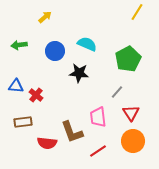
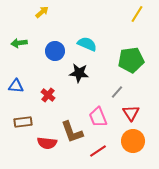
yellow line: moved 2 px down
yellow arrow: moved 3 px left, 5 px up
green arrow: moved 2 px up
green pentagon: moved 3 px right, 1 px down; rotated 20 degrees clockwise
red cross: moved 12 px right
pink trapezoid: rotated 15 degrees counterclockwise
